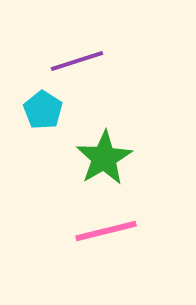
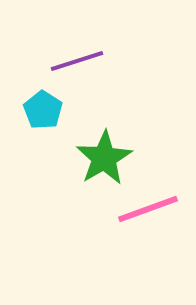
pink line: moved 42 px right, 22 px up; rotated 6 degrees counterclockwise
